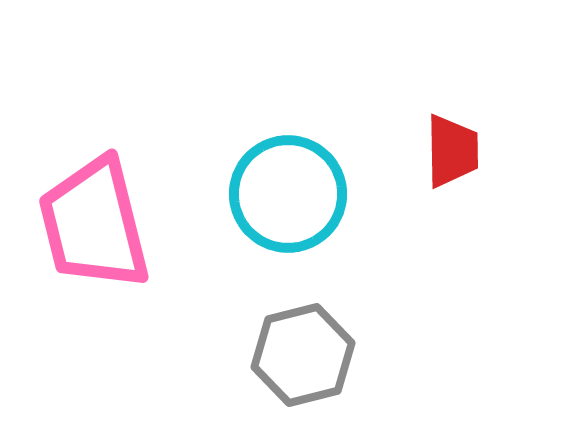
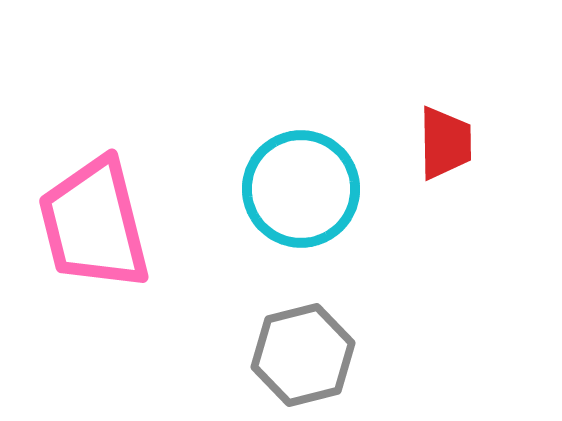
red trapezoid: moved 7 px left, 8 px up
cyan circle: moved 13 px right, 5 px up
